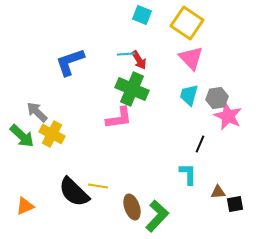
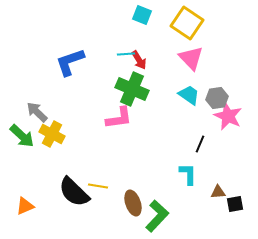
cyan trapezoid: rotated 110 degrees clockwise
brown ellipse: moved 1 px right, 4 px up
